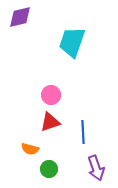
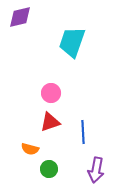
pink circle: moved 2 px up
purple arrow: moved 2 px down; rotated 30 degrees clockwise
